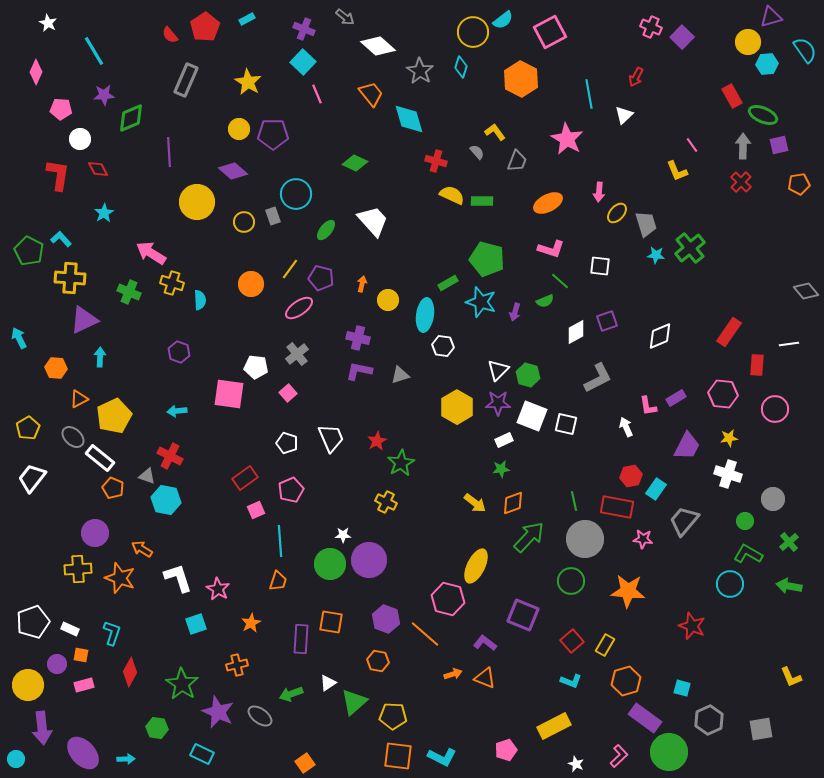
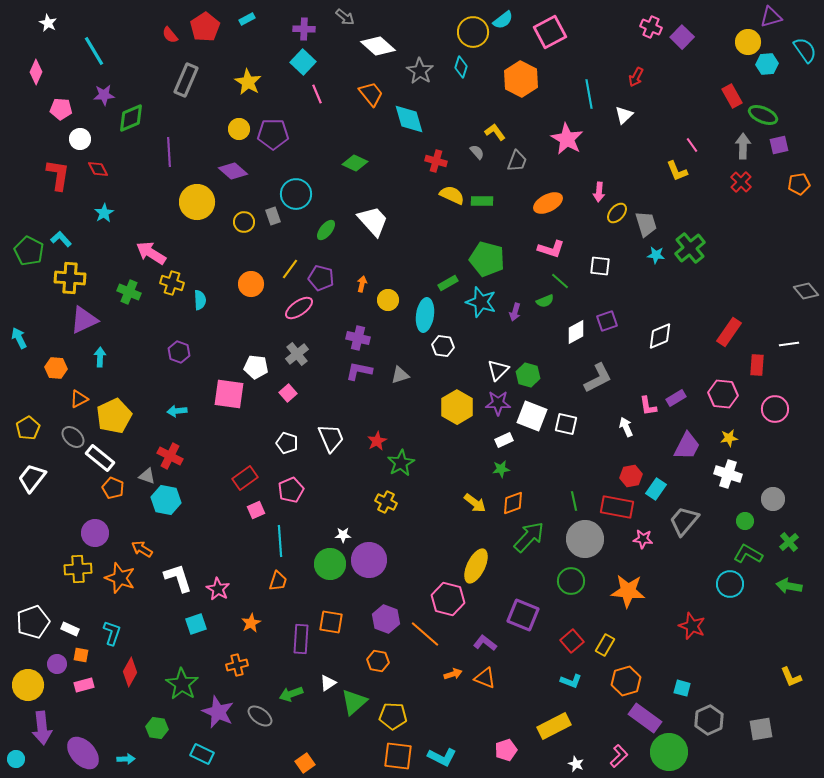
purple cross at (304, 29): rotated 20 degrees counterclockwise
